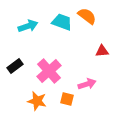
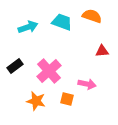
orange semicircle: moved 5 px right; rotated 18 degrees counterclockwise
cyan arrow: moved 1 px down
pink arrow: rotated 30 degrees clockwise
orange star: moved 1 px left
